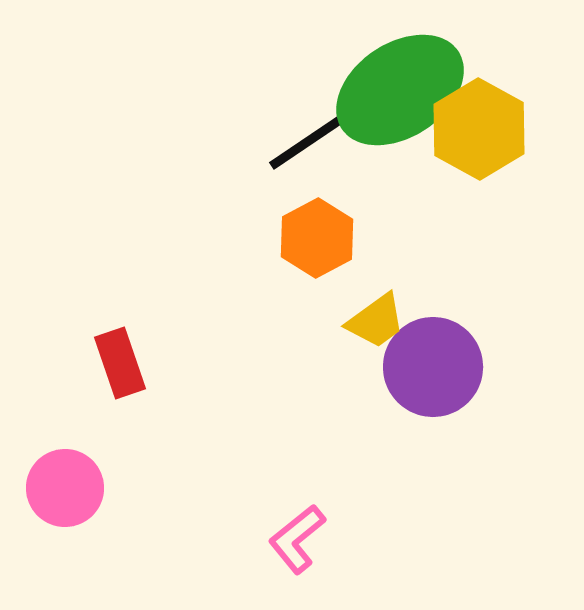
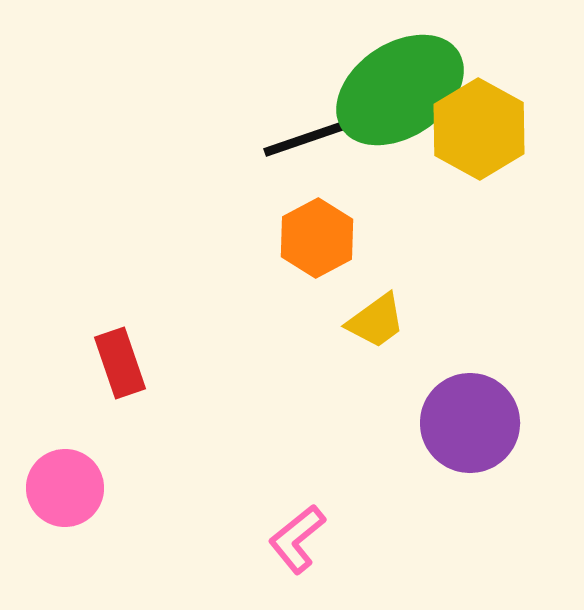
black line: rotated 15 degrees clockwise
purple circle: moved 37 px right, 56 px down
